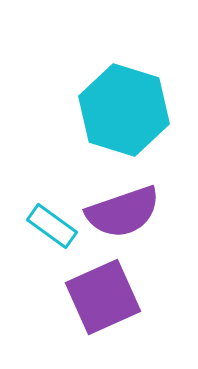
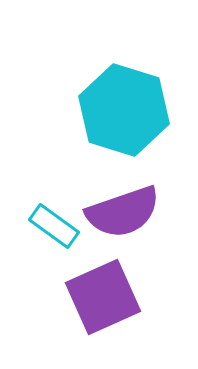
cyan rectangle: moved 2 px right
